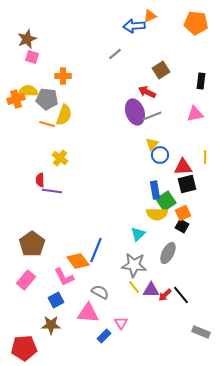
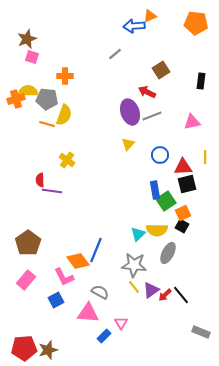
orange cross at (63, 76): moved 2 px right
purple ellipse at (135, 112): moved 5 px left
pink triangle at (195, 114): moved 3 px left, 8 px down
yellow triangle at (152, 144): moved 24 px left
yellow cross at (60, 158): moved 7 px right, 2 px down
yellow semicircle at (157, 214): moved 16 px down
brown pentagon at (32, 244): moved 4 px left, 1 px up
purple triangle at (151, 290): rotated 36 degrees counterclockwise
brown star at (51, 325): moved 3 px left, 25 px down; rotated 18 degrees counterclockwise
